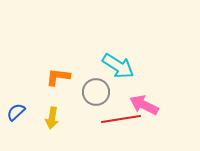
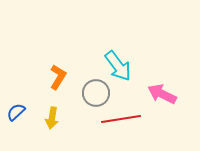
cyan arrow: rotated 20 degrees clockwise
orange L-shape: rotated 115 degrees clockwise
gray circle: moved 1 px down
pink arrow: moved 18 px right, 11 px up
